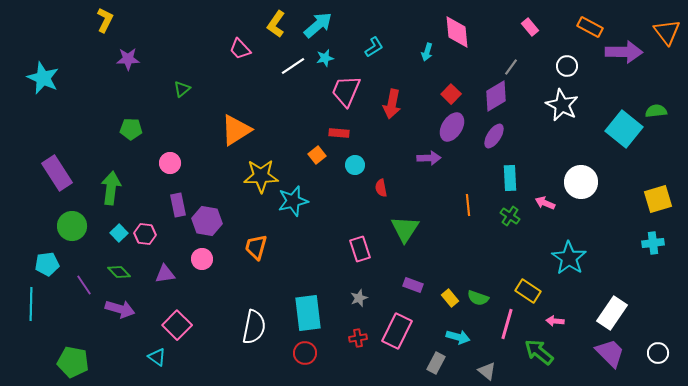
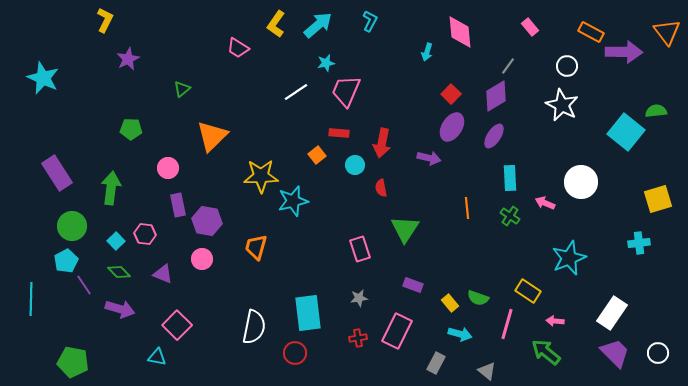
orange rectangle at (590, 27): moved 1 px right, 5 px down
pink diamond at (457, 32): moved 3 px right
cyan L-shape at (374, 47): moved 4 px left, 26 px up; rotated 30 degrees counterclockwise
pink trapezoid at (240, 49): moved 2 px left, 1 px up; rotated 15 degrees counterclockwise
cyan star at (325, 58): moved 1 px right, 5 px down
purple star at (128, 59): rotated 25 degrees counterclockwise
white line at (293, 66): moved 3 px right, 26 px down
gray line at (511, 67): moved 3 px left, 1 px up
red arrow at (392, 104): moved 10 px left, 39 px down
cyan square at (624, 129): moved 2 px right, 3 px down
orange triangle at (236, 130): moved 24 px left, 6 px down; rotated 12 degrees counterclockwise
purple arrow at (429, 158): rotated 15 degrees clockwise
pink circle at (170, 163): moved 2 px left, 5 px down
orange line at (468, 205): moved 1 px left, 3 px down
cyan square at (119, 233): moved 3 px left, 8 px down
cyan cross at (653, 243): moved 14 px left
cyan star at (569, 258): rotated 16 degrees clockwise
cyan pentagon at (47, 264): moved 19 px right, 3 px up; rotated 20 degrees counterclockwise
purple triangle at (165, 274): moved 2 px left; rotated 30 degrees clockwise
gray star at (359, 298): rotated 12 degrees clockwise
yellow rectangle at (450, 298): moved 5 px down
cyan line at (31, 304): moved 5 px up
cyan arrow at (458, 337): moved 2 px right, 3 px up
green arrow at (539, 352): moved 7 px right
red circle at (305, 353): moved 10 px left
purple trapezoid at (610, 353): moved 5 px right
cyan triangle at (157, 357): rotated 24 degrees counterclockwise
